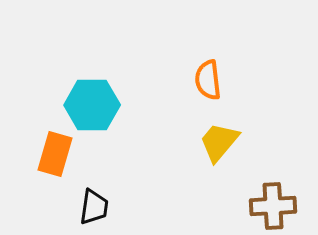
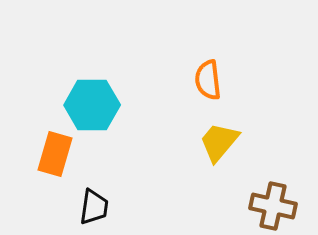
brown cross: rotated 15 degrees clockwise
